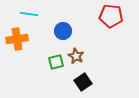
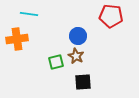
blue circle: moved 15 px right, 5 px down
black square: rotated 30 degrees clockwise
